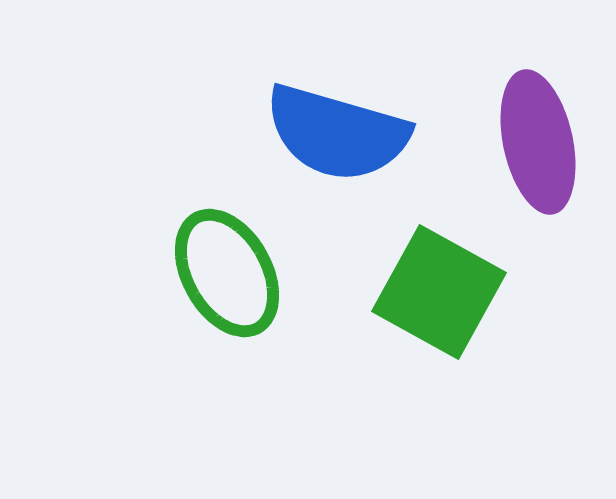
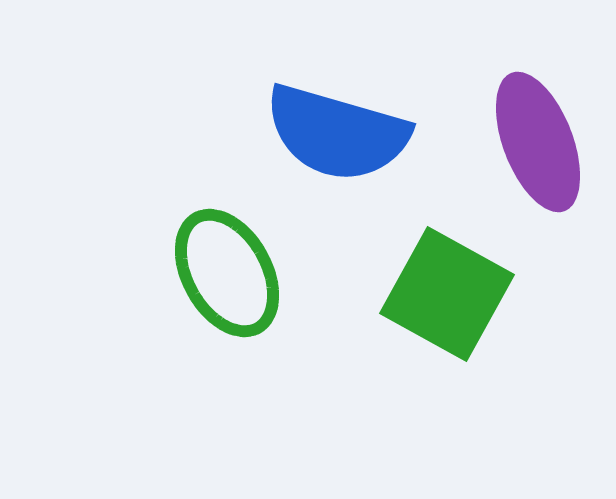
purple ellipse: rotated 9 degrees counterclockwise
green square: moved 8 px right, 2 px down
